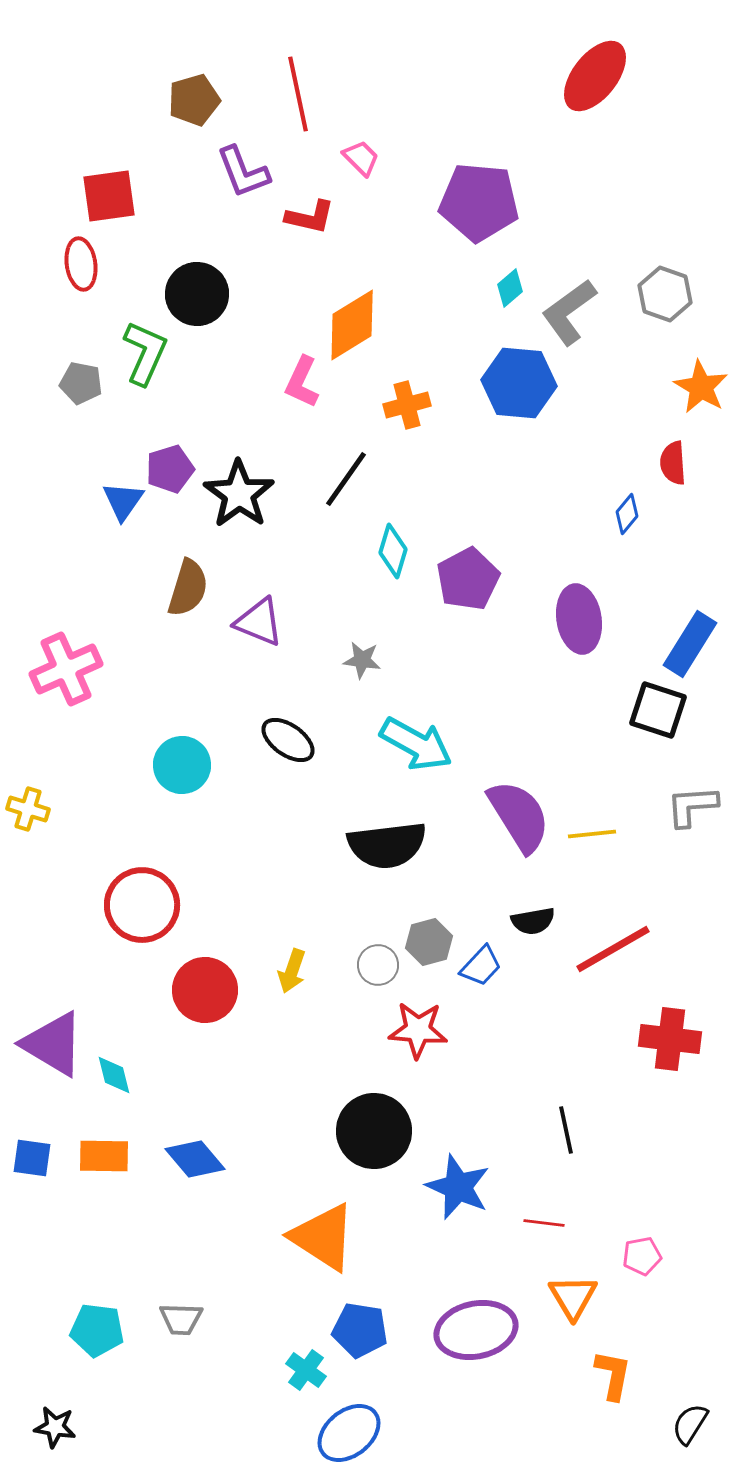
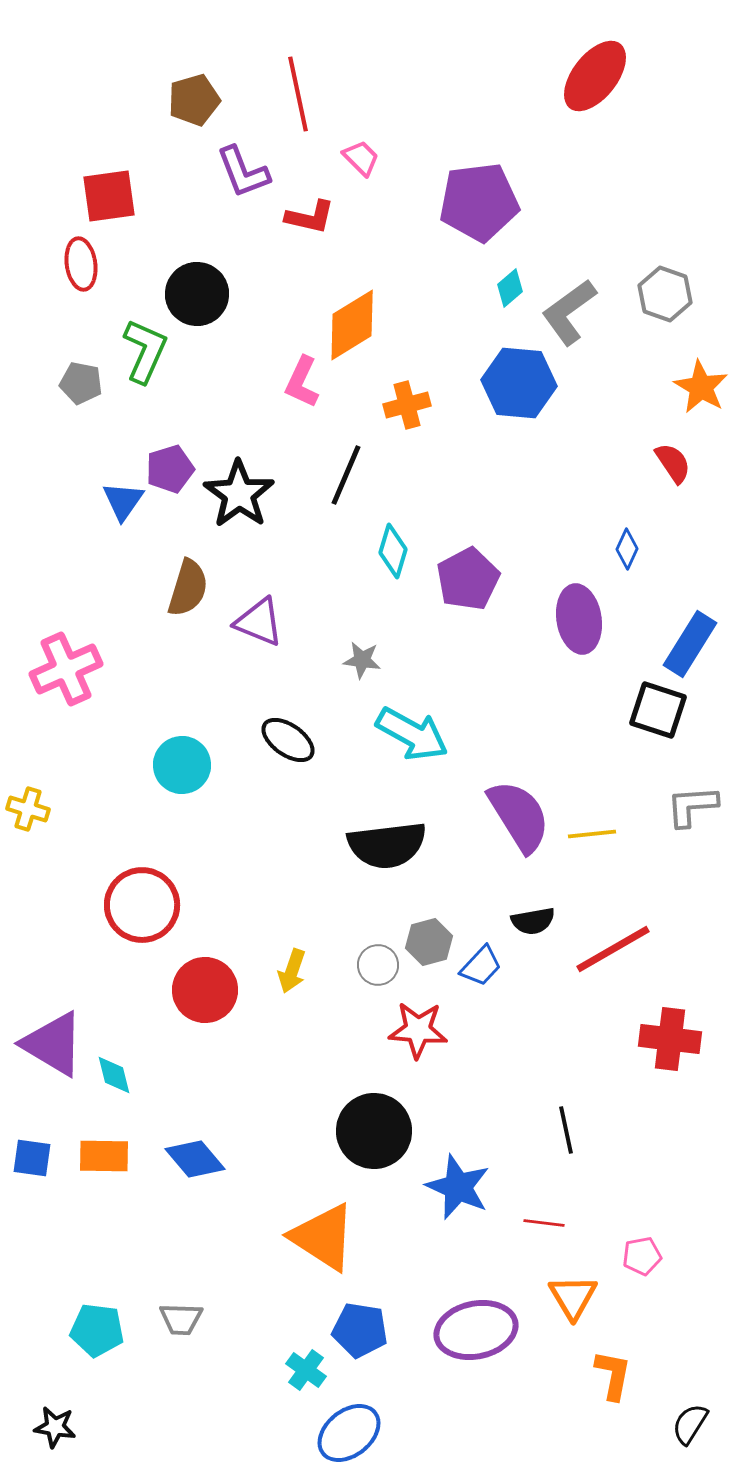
purple pentagon at (479, 202): rotated 12 degrees counterclockwise
green L-shape at (145, 353): moved 2 px up
red semicircle at (673, 463): rotated 150 degrees clockwise
black line at (346, 479): moved 4 px up; rotated 12 degrees counterclockwise
blue diamond at (627, 514): moved 35 px down; rotated 15 degrees counterclockwise
cyan arrow at (416, 744): moved 4 px left, 10 px up
